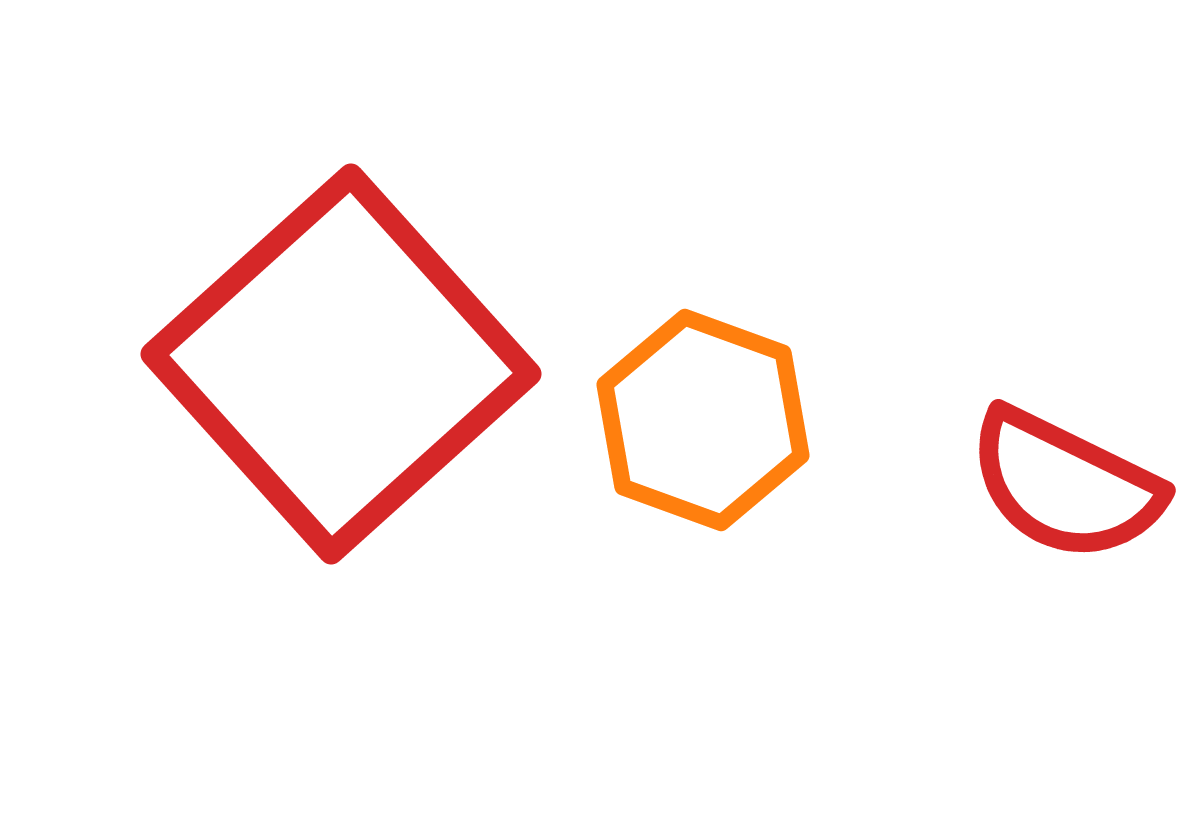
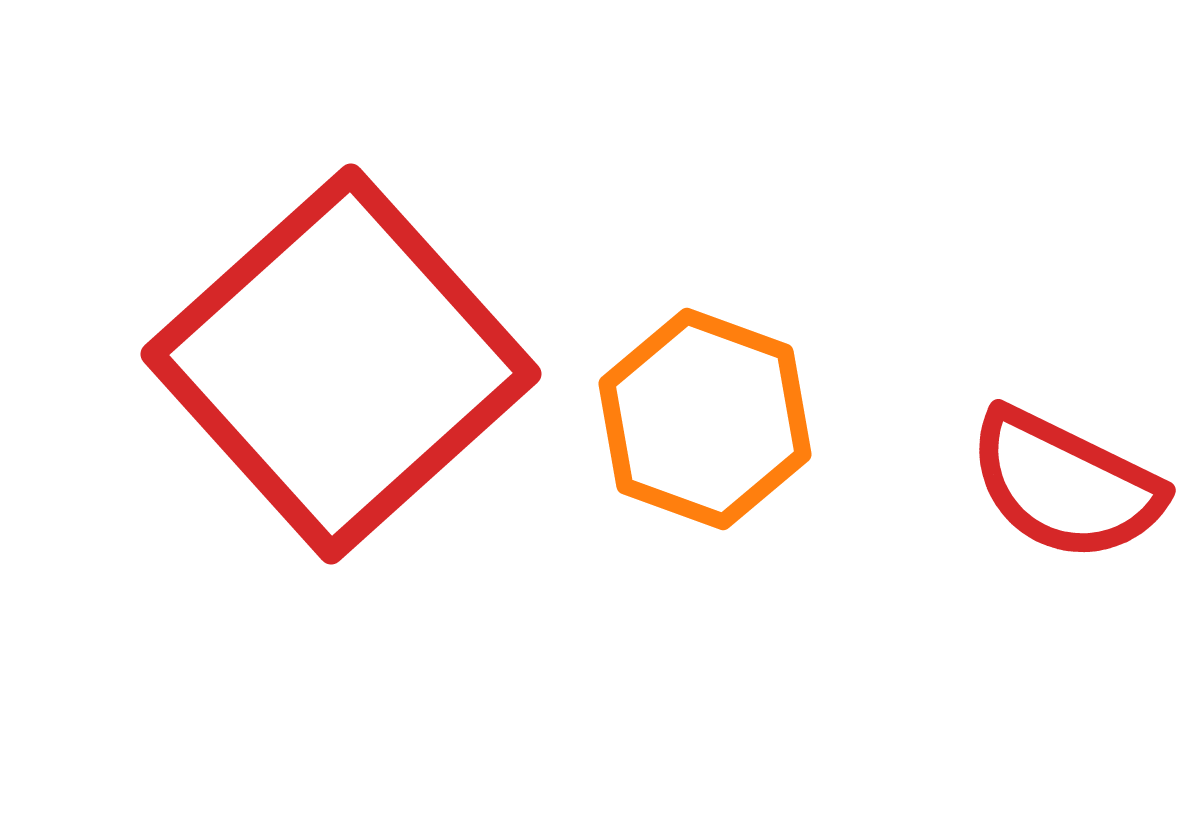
orange hexagon: moved 2 px right, 1 px up
